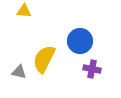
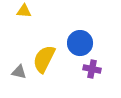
blue circle: moved 2 px down
